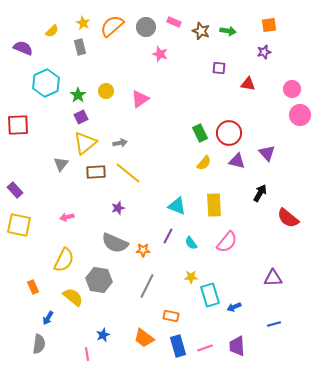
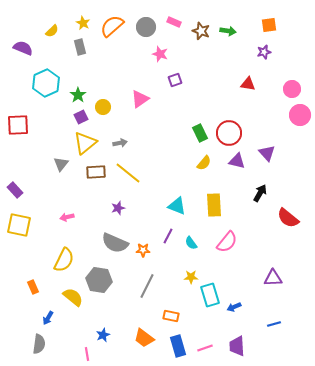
purple square at (219, 68): moved 44 px left, 12 px down; rotated 24 degrees counterclockwise
yellow circle at (106, 91): moved 3 px left, 16 px down
